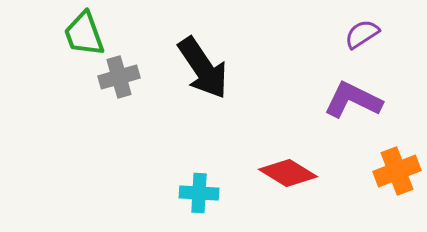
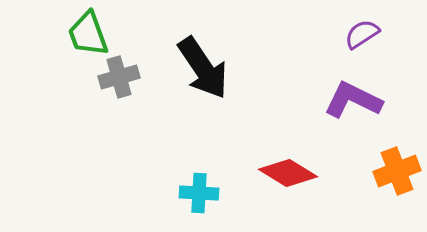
green trapezoid: moved 4 px right
